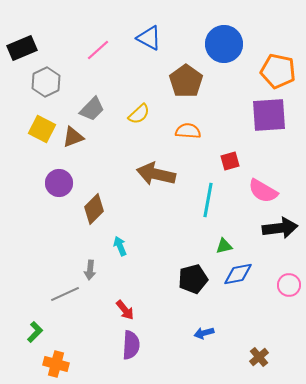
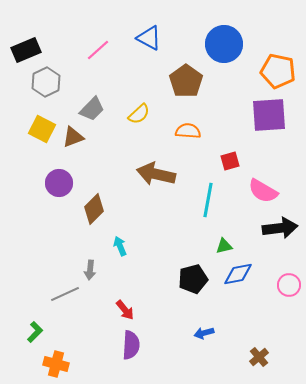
black rectangle: moved 4 px right, 2 px down
